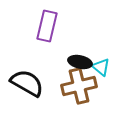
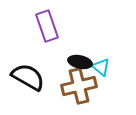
purple rectangle: rotated 32 degrees counterclockwise
black semicircle: moved 1 px right, 6 px up
